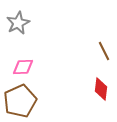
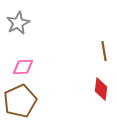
brown line: rotated 18 degrees clockwise
